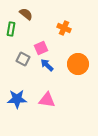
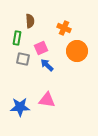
brown semicircle: moved 4 px right, 7 px down; rotated 48 degrees clockwise
green rectangle: moved 6 px right, 9 px down
gray square: rotated 16 degrees counterclockwise
orange circle: moved 1 px left, 13 px up
blue star: moved 3 px right, 8 px down
